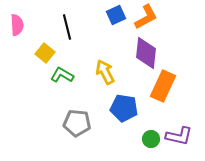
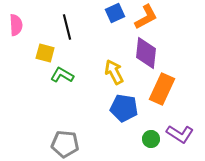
blue square: moved 1 px left, 2 px up
pink semicircle: moved 1 px left
yellow square: rotated 24 degrees counterclockwise
yellow arrow: moved 9 px right
orange rectangle: moved 1 px left, 3 px down
gray pentagon: moved 12 px left, 21 px down
purple L-shape: moved 1 px right, 2 px up; rotated 20 degrees clockwise
